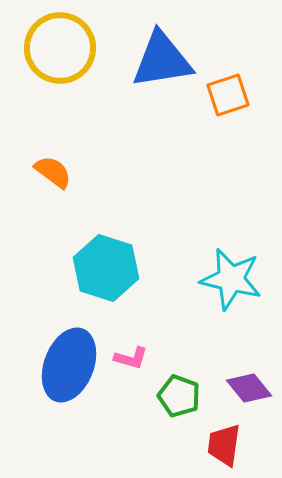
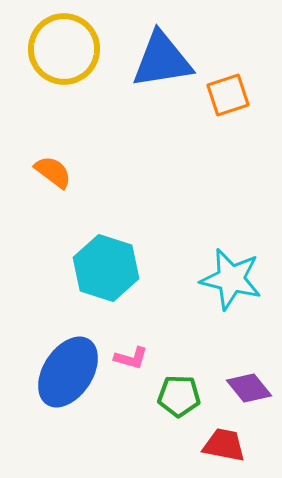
yellow circle: moved 4 px right, 1 px down
blue ellipse: moved 1 px left, 7 px down; rotated 12 degrees clockwise
green pentagon: rotated 18 degrees counterclockwise
red trapezoid: rotated 93 degrees clockwise
